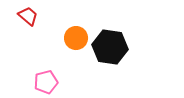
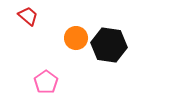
black hexagon: moved 1 px left, 2 px up
pink pentagon: rotated 20 degrees counterclockwise
